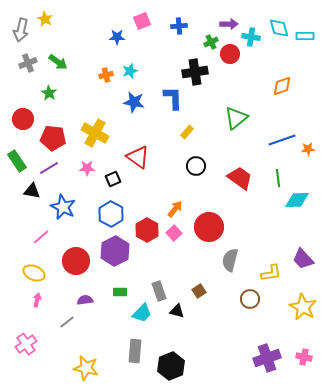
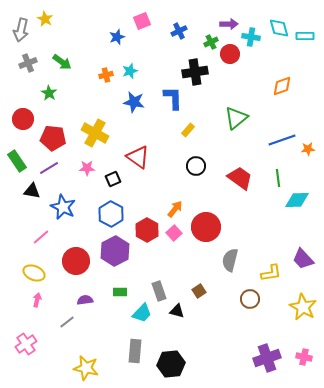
blue cross at (179, 26): moved 5 px down; rotated 21 degrees counterclockwise
blue star at (117, 37): rotated 21 degrees counterclockwise
green arrow at (58, 62): moved 4 px right
yellow rectangle at (187, 132): moved 1 px right, 2 px up
red circle at (209, 227): moved 3 px left
black hexagon at (171, 366): moved 2 px up; rotated 16 degrees clockwise
